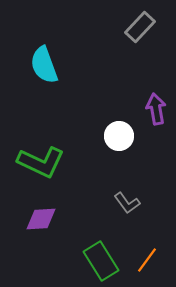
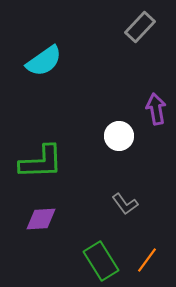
cyan semicircle: moved 4 px up; rotated 105 degrees counterclockwise
green L-shape: rotated 27 degrees counterclockwise
gray L-shape: moved 2 px left, 1 px down
